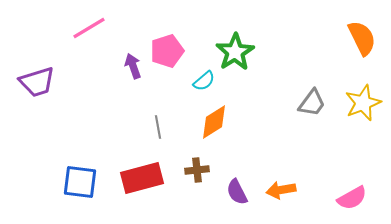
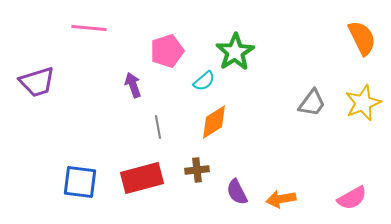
pink line: rotated 36 degrees clockwise
purple arrow: moved 19 px down
orange arrow: moved 9 px down
